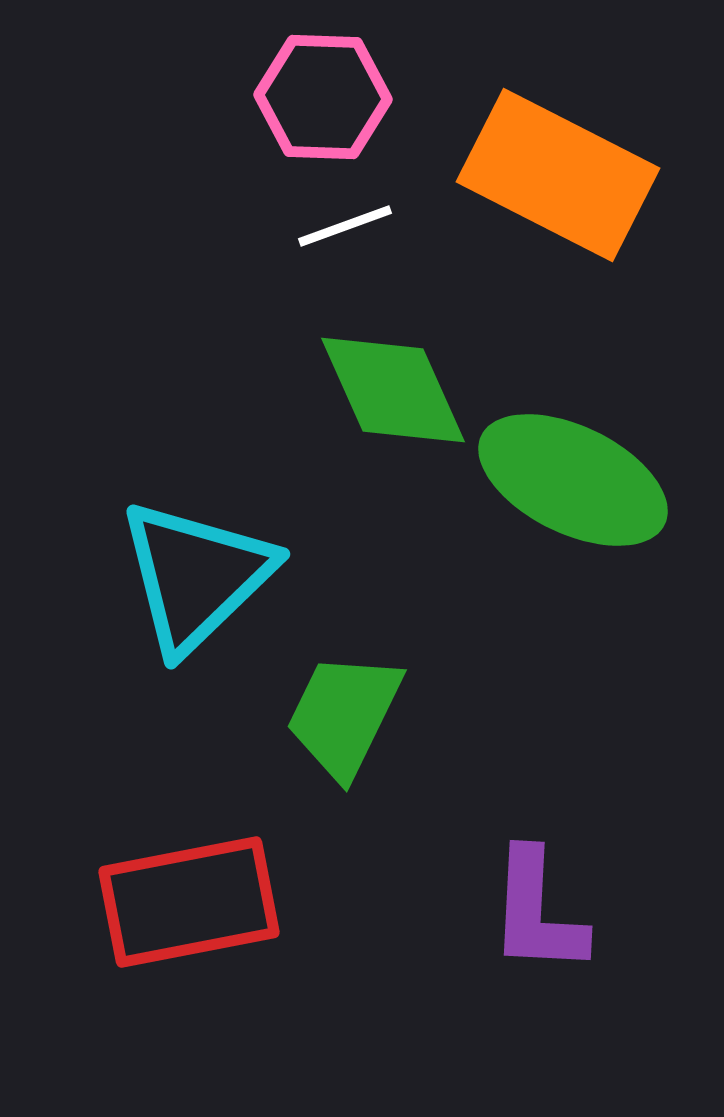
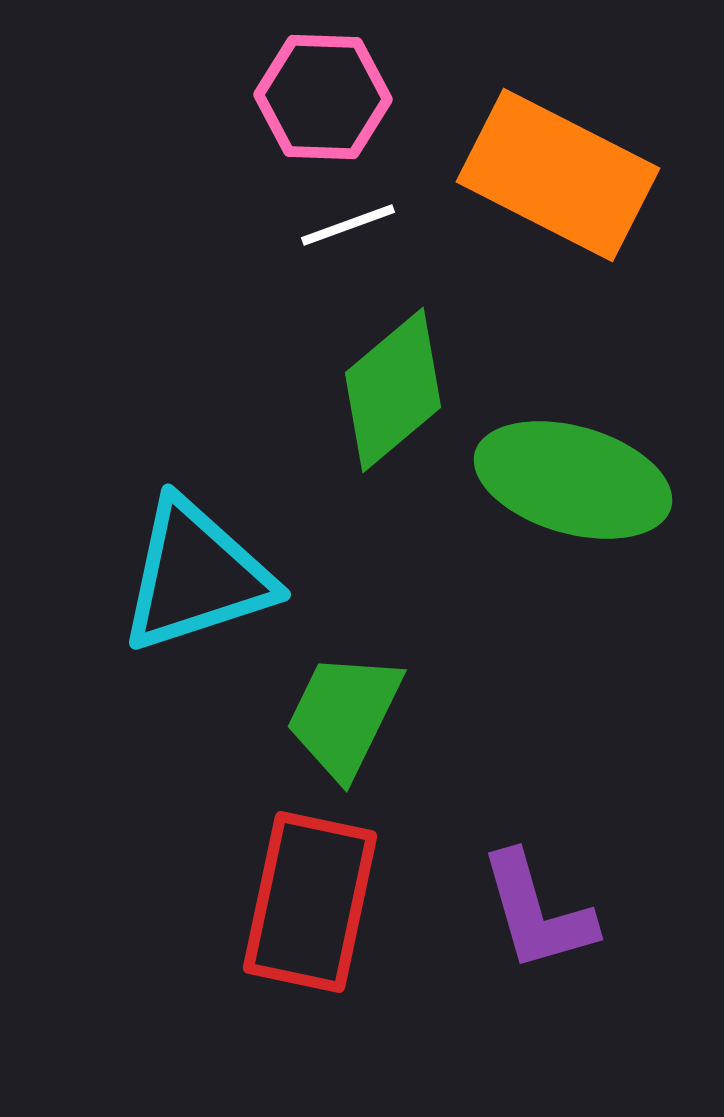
white line: moved 3 px right, 1 px up
green diamond: rotated 74 degrees clockwise
green ellipse: rotated 10 degrees counterclockwise
cyan triangle: rotated 26 degrees clockwise
red rectangle: moved 121 px right; rotated 67 degrees counterclockwise
purple L-shape: rotated 19 degrees counterclockwise
